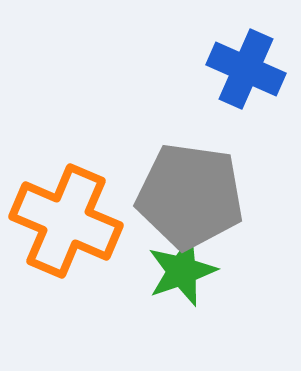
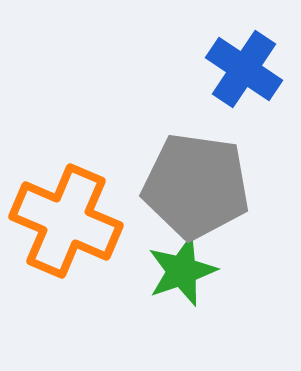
blue cross: moved 2 px left; rotated 10 degrees clockwise
gray pentagon: moved 6 px right, 10 px up
